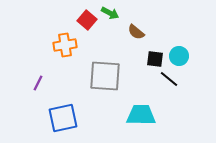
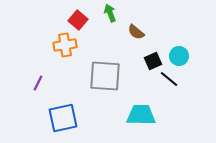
green arrow: rotated 138 degrees counterclockwise
red square: moved 9 px left
black square: moved 2 px left, 2 px down; rotated 30 degrees counterclockwise
